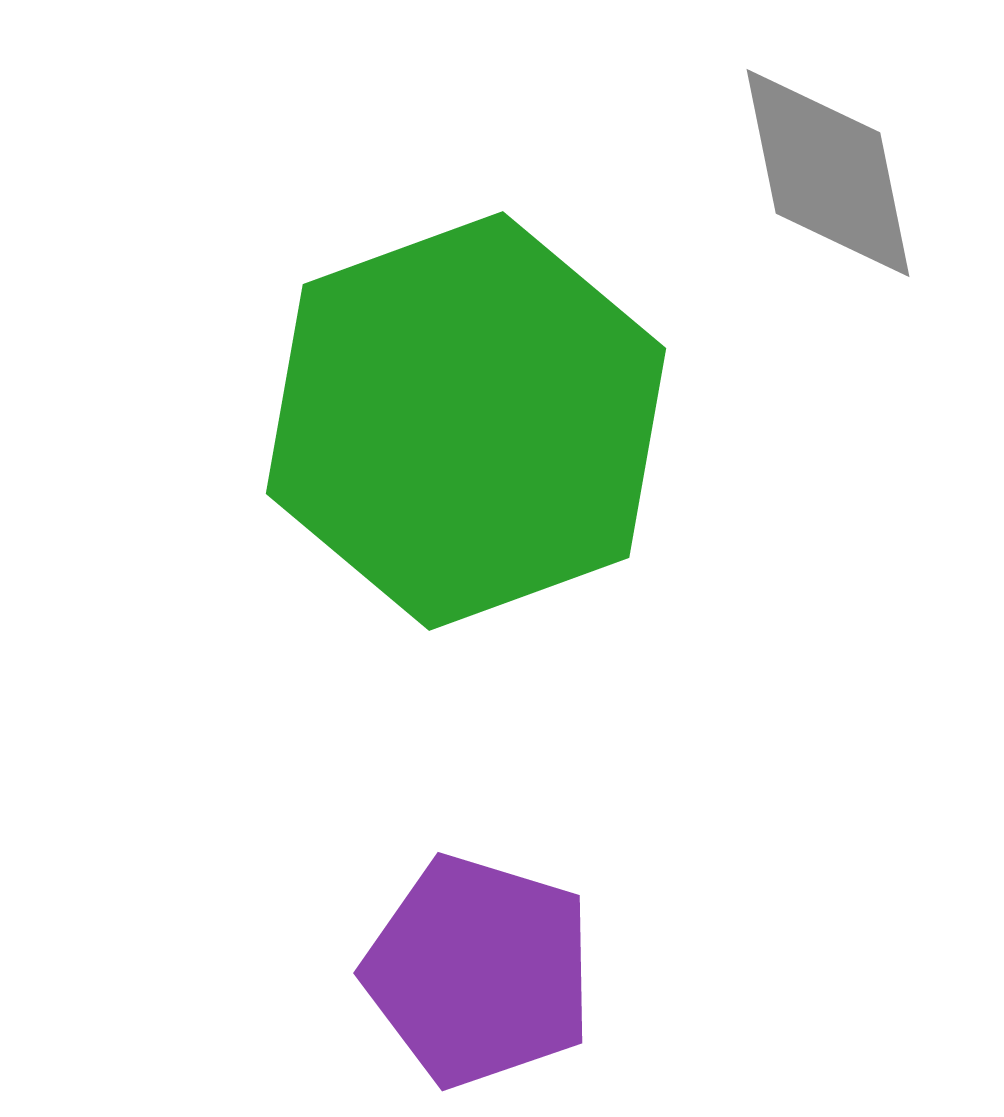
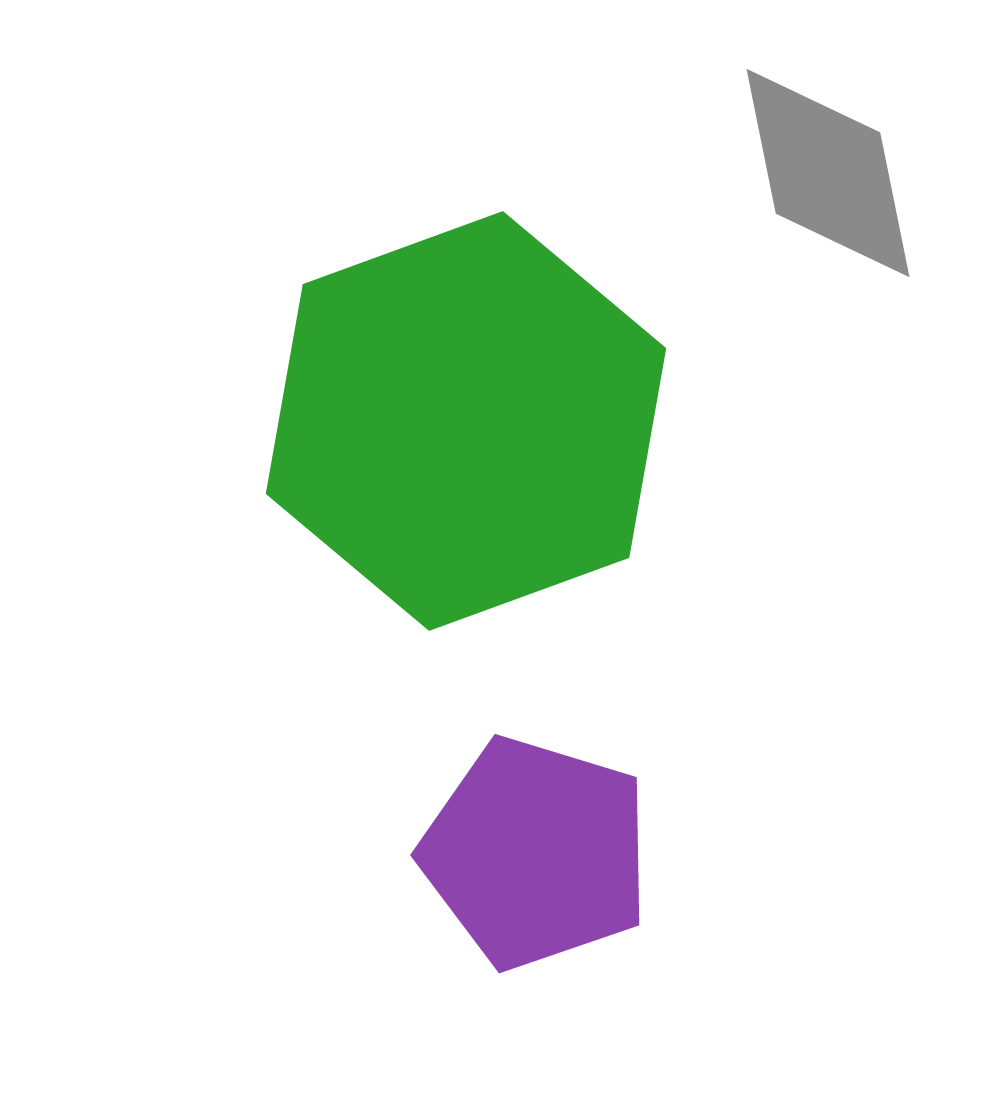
purple pentagon: moved 57 px right, 118 px up
